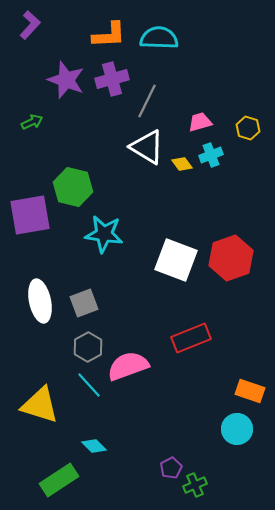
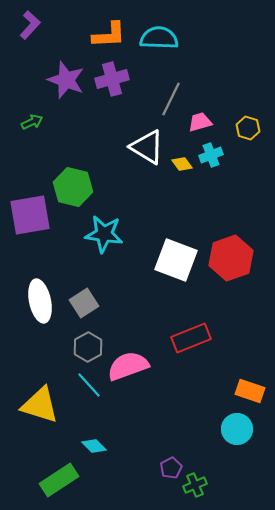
gray line: moved 24 px right, 2 px up
gray square: rotated 12 degrees counterclockwise
